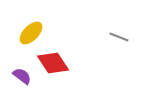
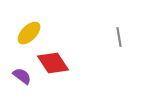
yellow ellipse: moved 2 px left
gray line: rotated 60 degrees clockwise
